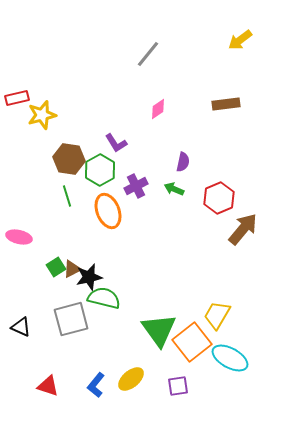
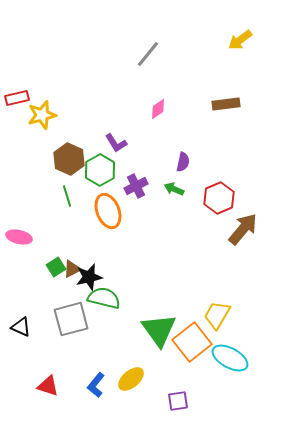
brown hexagon: rotated 16 degrees clockwise
purple square: moved 15 px down
